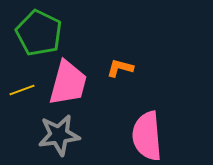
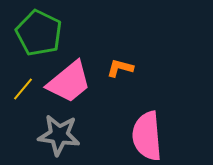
pink trapezoid: moved 1 px right, 1 px up; rotated 36 degrees clockwise
yellow line: moved 1 px right, 1 px up; rotated 30 degrees counterclockwise
gray star: rotated 15 degrees clockwise
